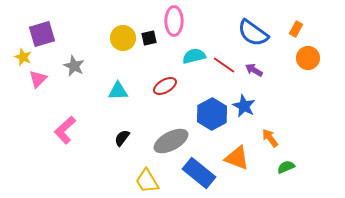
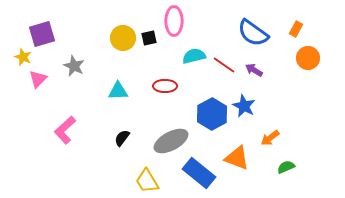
red ellipse: rotated 30 degrees clockwise
orange arrow: rotated 90 degrees counterclockwise
